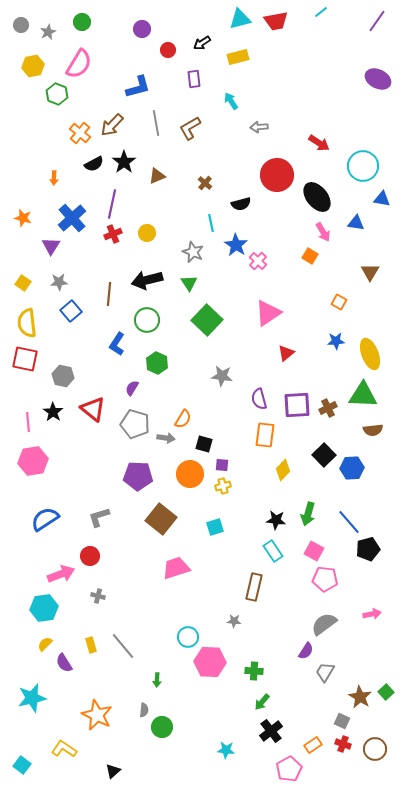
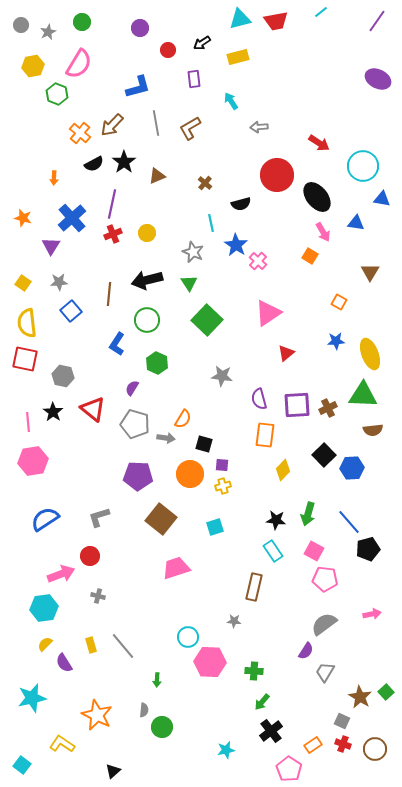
purple circle at (142, 29): moved 2 px left, 1 px up
yellow L-shape at (64, 749): moved 2 px left, 5 px up
cyan star at (226, 750): rotated 18 degrees counterclockwise
pink pentagon at (289, 769): rotated 10 degrees counterclockwise
